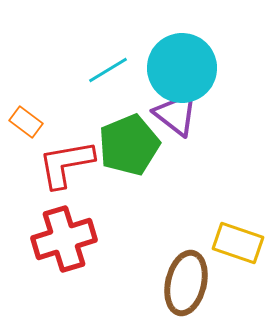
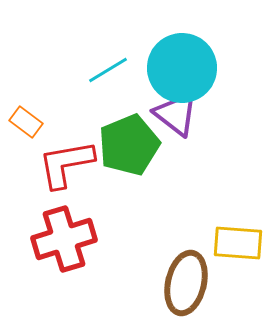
yellow rectangle: rotated 15 degrees counterclockwise
